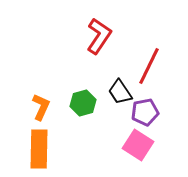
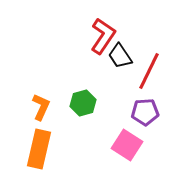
red L-shape: moved 4 px right
red line: moved 5 px down
black trapezoid: moved 36 px up
purple pentagon: rotated 8 degrees clockwise
pink square: moved 11 px left
orange rectangle: rotated 12 degrees clockwise
